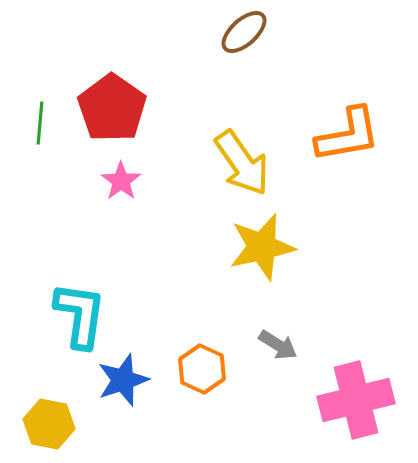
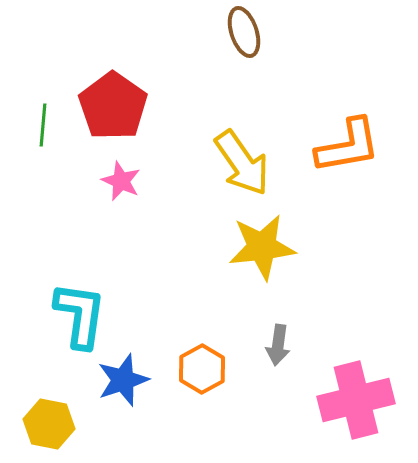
brown ellipse: rotated 66 degrees counterclockwise
red pentagon: moved 1 px right, 2 px up
green line: moved 3 px right, 2 px down
orange L-shape: moved 11 px down
pink star: rotated 12 degrees counterclockwise
yellow star: rotated 6 degrees clockwise
gray arrow: rotated 66 degrees clockwise
orange hexagon: rotated 6 degrees clockwise
